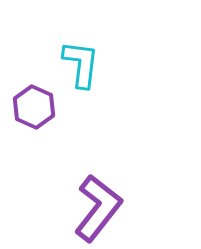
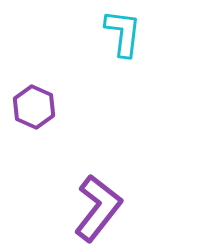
cyan L-shape: moved 42 px right, 31 px up
